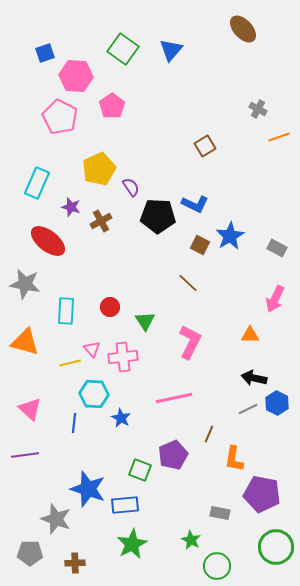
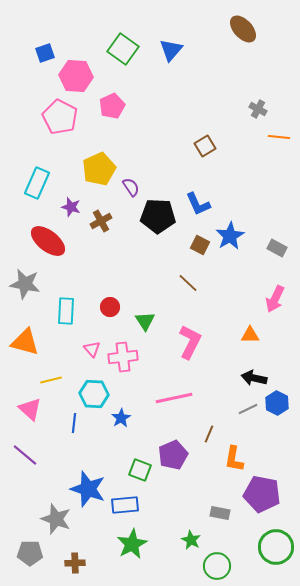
pink pentagon at (112, 106): rotated 10 degrees clockwise
orange line at (279, 137): rotated 25 degrees clockwise
blue L-shape at (195, 204): moved 3 px right; rotated 40 degrees clockwise
yellow line at (70, 363): moved 19 px left, 17 px down
blue star at (121, 418): rotated 12 degrees clockwise
purple line at (25, 455): rotated 48 degrees clockwise
